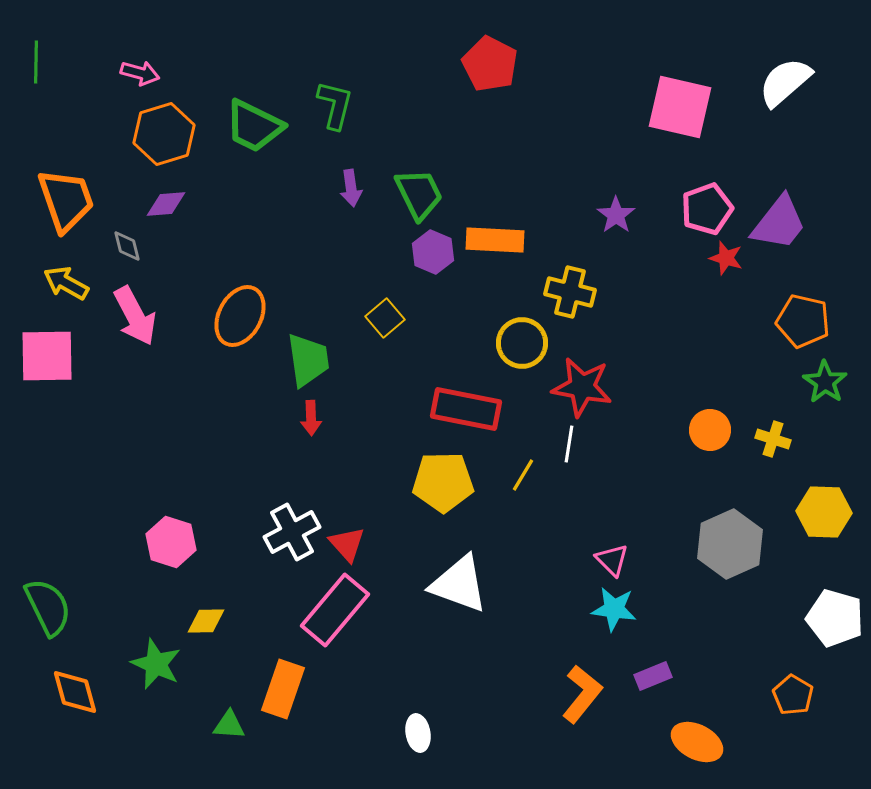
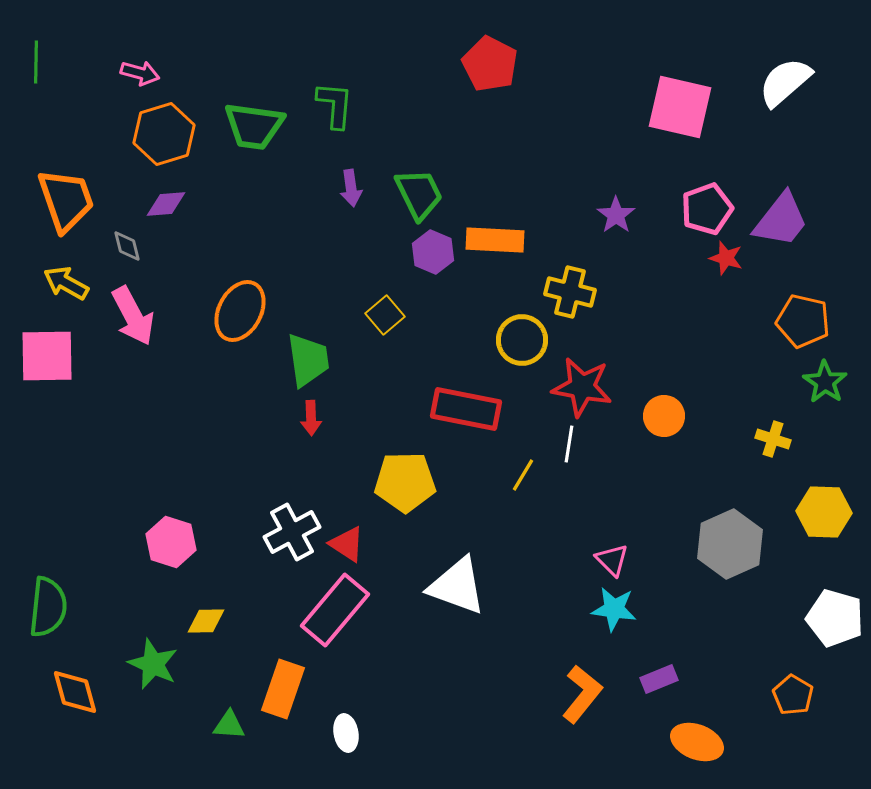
green L-shape at (335, 105): rotated 9 degrees counterclockwise
green trapezoid at (254, 126): rotated 18 degrees counterclockwise
purple trapezoid at (779, 223): moved 2 px right, 3 px up
pink arrow at (135, 316): moved 2 px left
orange ellipse at (240, 316): moved 5 px up
yellow square at (385, 318): moved 3 px up
yellow circle at (522, 343): moved 3 px up
orange circle at (710, 430): moved 46 px left, 14 px up
yellow pentagon at (443, 482): moved 38 px left
red triangle at (347, 544): rotated 15 degrees counterclockwise
white triangle at (459, 584): moved 2 px left, 2 px down
green semicircle at (48, 607): rotated 32 degrees clockwise
green star at (156, 664): moved 3 px left
purple rectangle at (653, 676): moved 6 px right, 3 px down
white ellipse at (418, 733): moved 72 px left
orange ellipse at (697, 742): rotated 6 degrees counterclockwise
